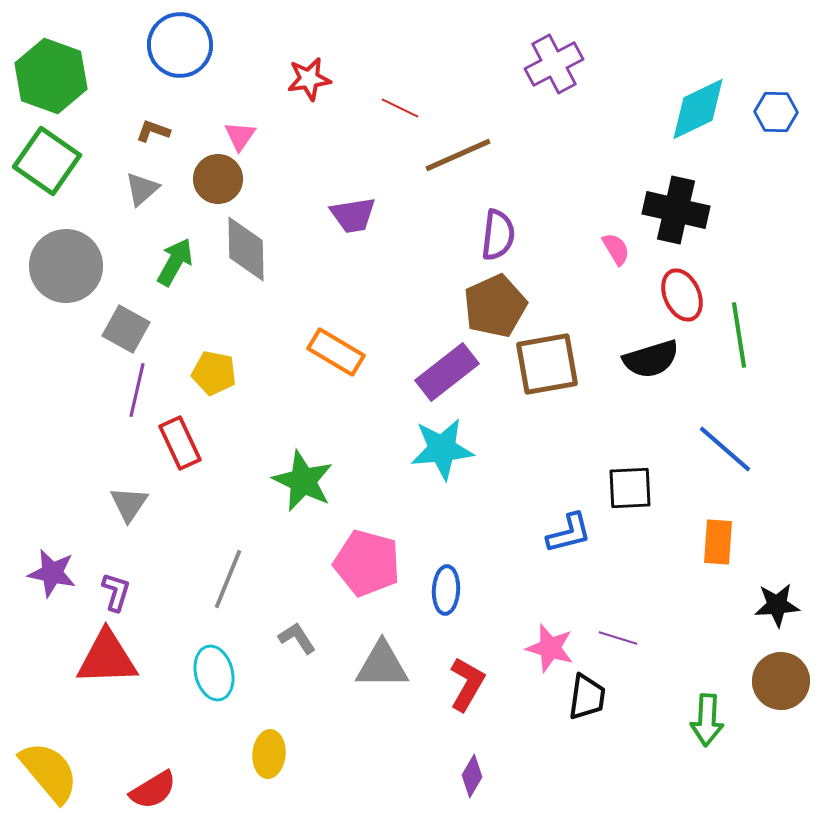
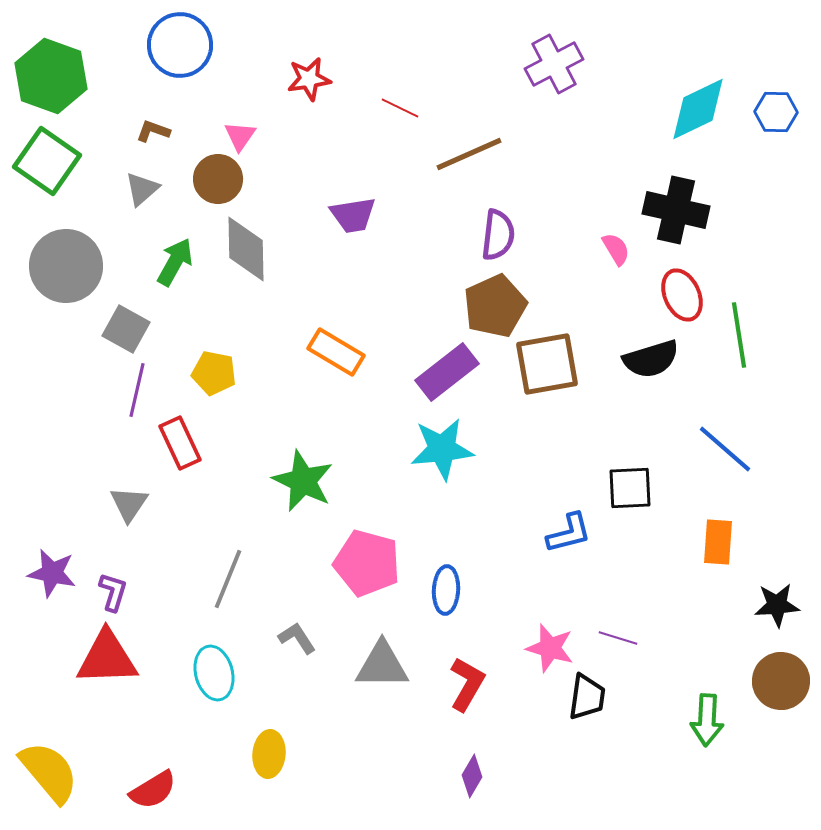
brown line at (458, 155): moved 11 px right, 1 px up
purple L-shape at (116, 592): moved 3 px left
